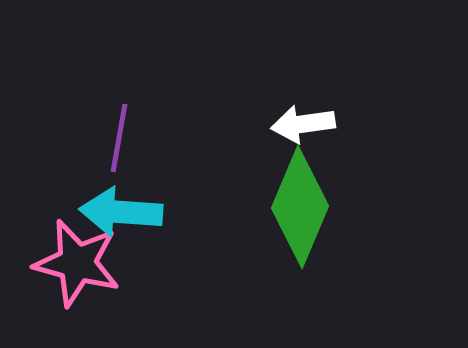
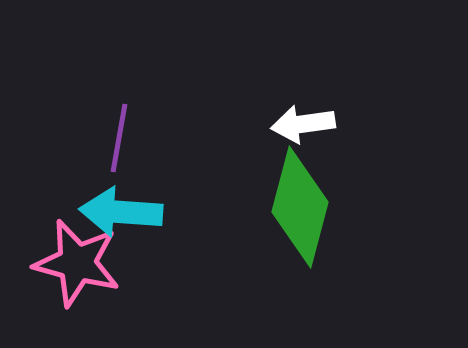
green diamond: rotated 8 degrees counterclockwise
